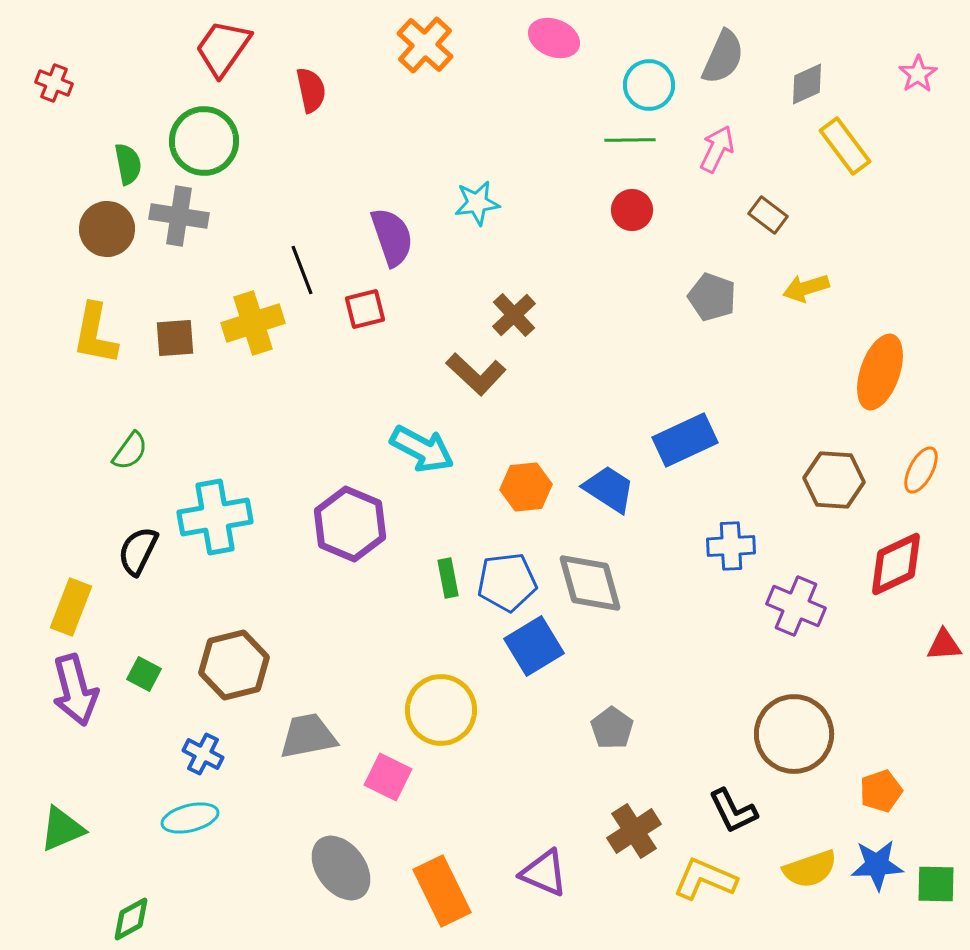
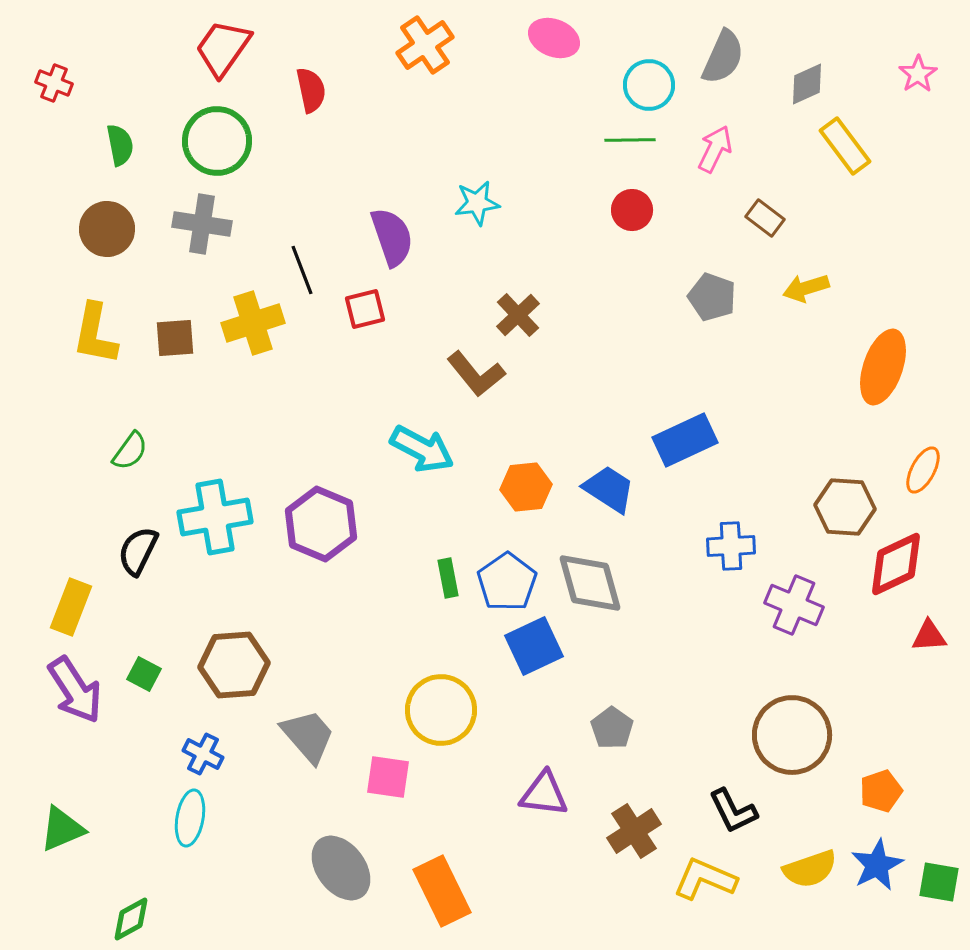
orange cross at (425, 45): rotated 14 degrees clockwise
green circle at (204, 141): moved 13 px right
pink arrow at (717, 149): moved 2 px left
green semicircle at (128, 164): moved 8 px left, 19 px up
brown rectangle at (768, 215): moved 3 px left, 3 px down
gray cross at (179, 216): moved 23 px right, 8 px down
brown cross at (514, 315): moved 4 px right
orange ellipse at (880, 372): moved 3 px right, 5 px up
brown L-shape at (476, 374): rotated 8 degrees clockwise
orange ellipse at (921, 470): moved 2 px right
brown hexagon at (834, 480): moved 11 px right, 27 px down
purple hexagon at (350, 524): moved 29 px left
blue pentagon at (507, 582): rotated 28 degrees counterclockwise
purple cross at (796, 606): moved 2 px left, 1 px up
red triangle at (944, 645): moved 15 px left, 9 px up
blue square at (534, 646): rotated 6 degrees clockwise
brown hexagon at (234, 665): rotated 10 degrees clockwise
purple arrow at (75, 690): rotated 18 degrees counterclockwise
brown circle at (794, 734): moved 2 px left, 1 px down
gray trapezoid at (308, 736): rotated 60 degrees clockwise
pink square at (388, 777): rotated 18 degrees counterclockwise
cyan ellipse at (190, 818): rotated 66 degrees counterclockwise
blue star at (877, 865): rotated 24 degrees counterclockwise
purple triangle at (544, 873): moved 79 px up; rotated 16 degrees counterclockwise
green square at (936, 884): moved 3 px right, 2 px up; rotated 9 degrees clockwise
